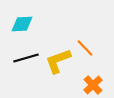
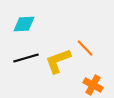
cyan diamond: moved 2 px right
orange cross: rotated 18 degrees counterclockwise
